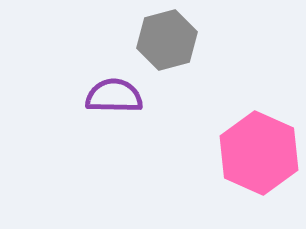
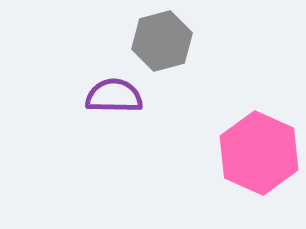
gray hexagon: moved 5 px left, 1 px down
